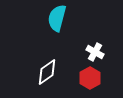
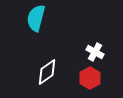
cyan semicircle: moved 21 px left
